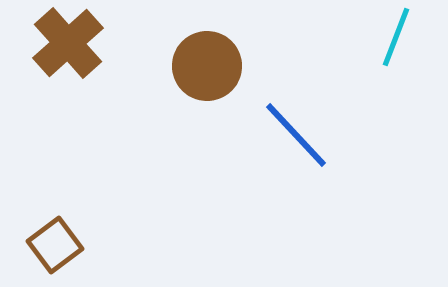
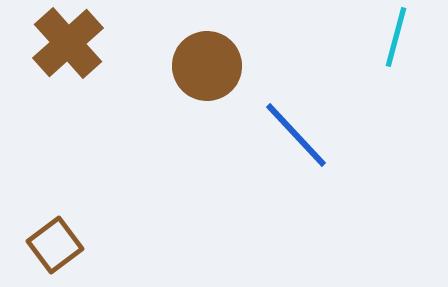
cyan line: rotated 6 degrees counterclockwise
